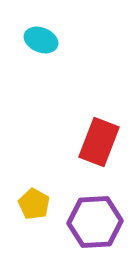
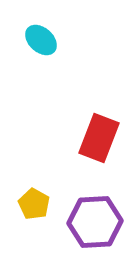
cyan ellipse: rotated 20 degrees clockwise
red rectangle: moved 4 px up
